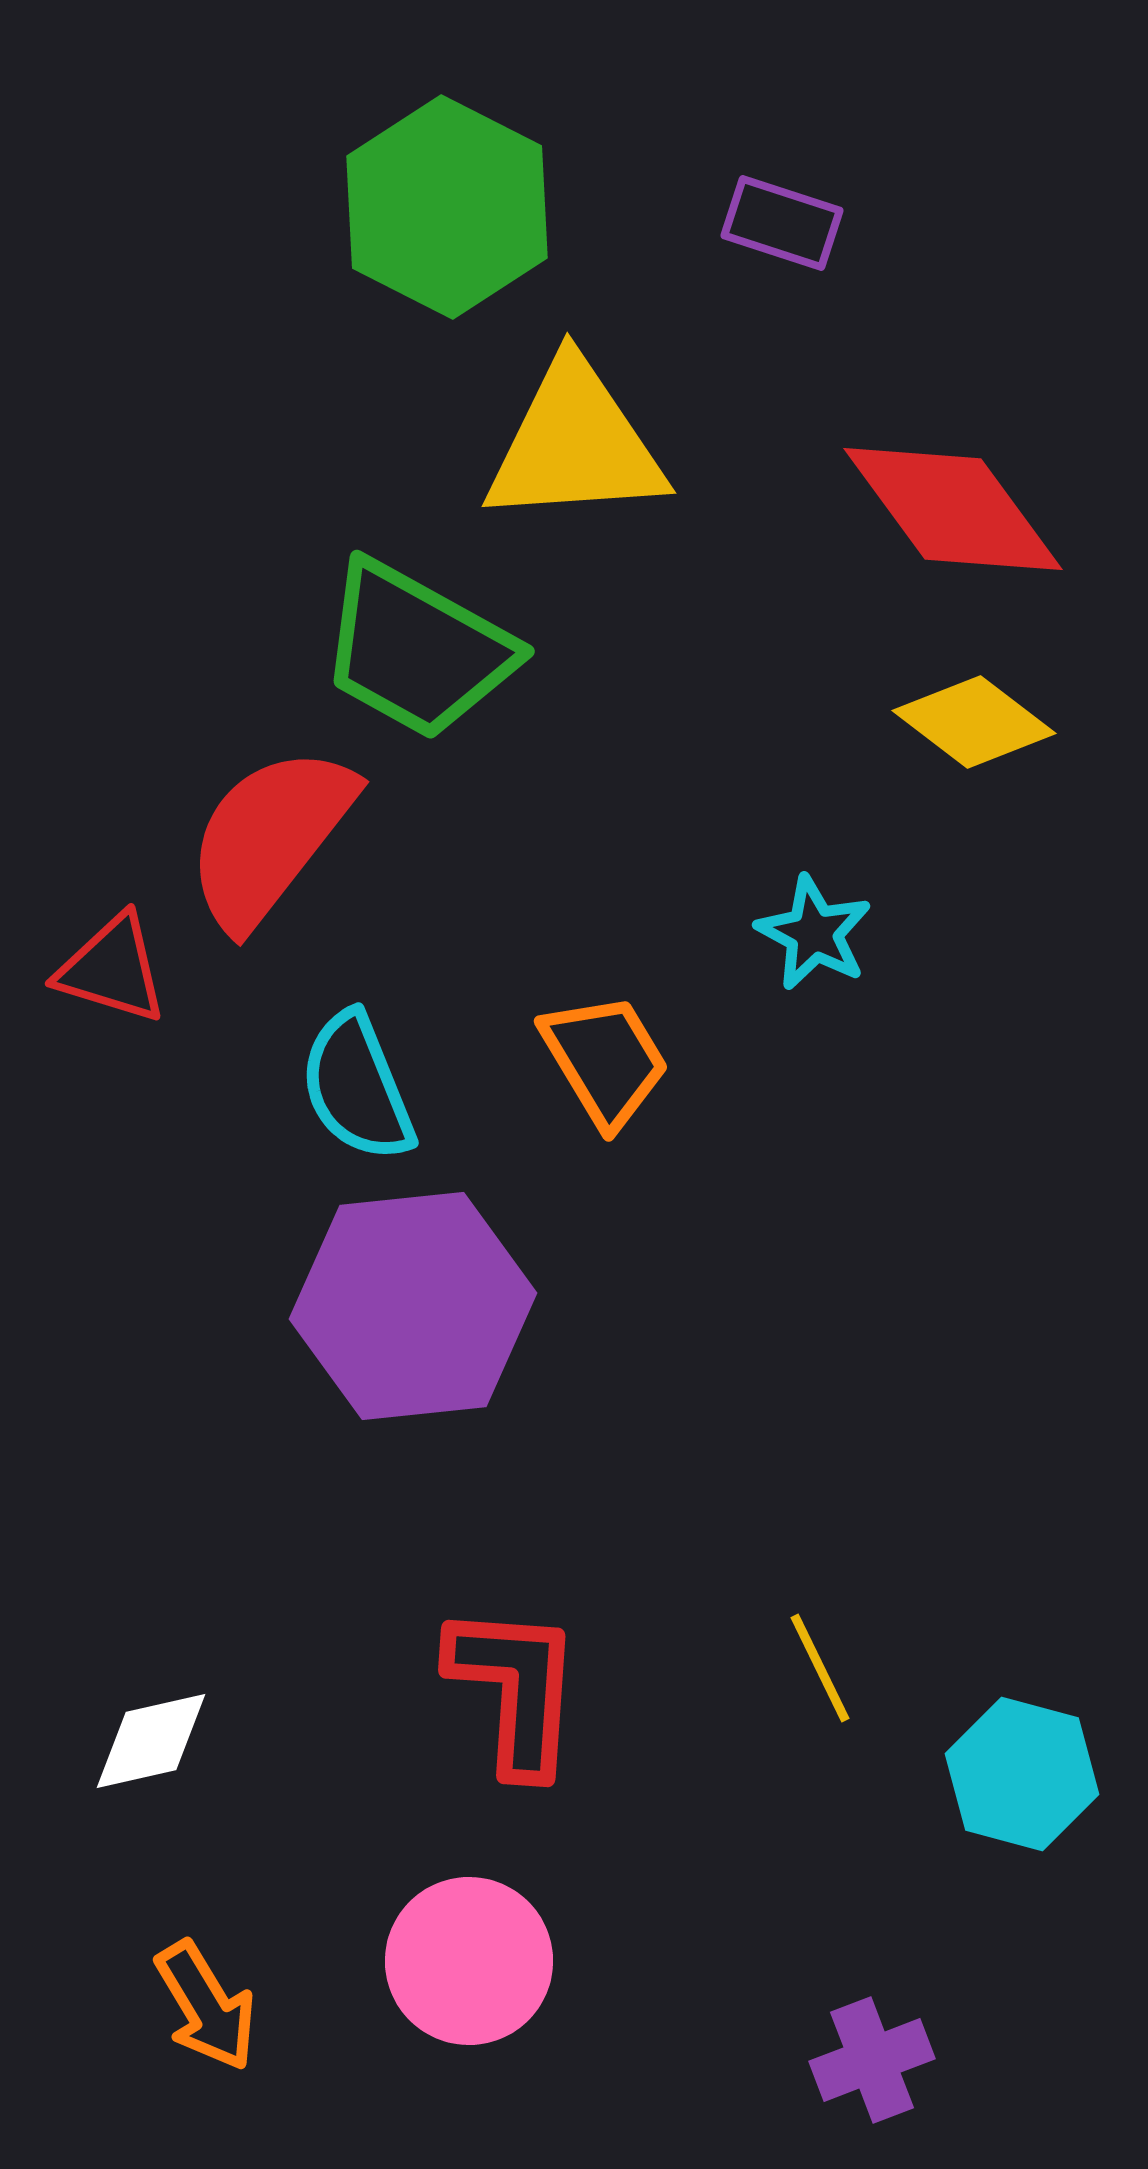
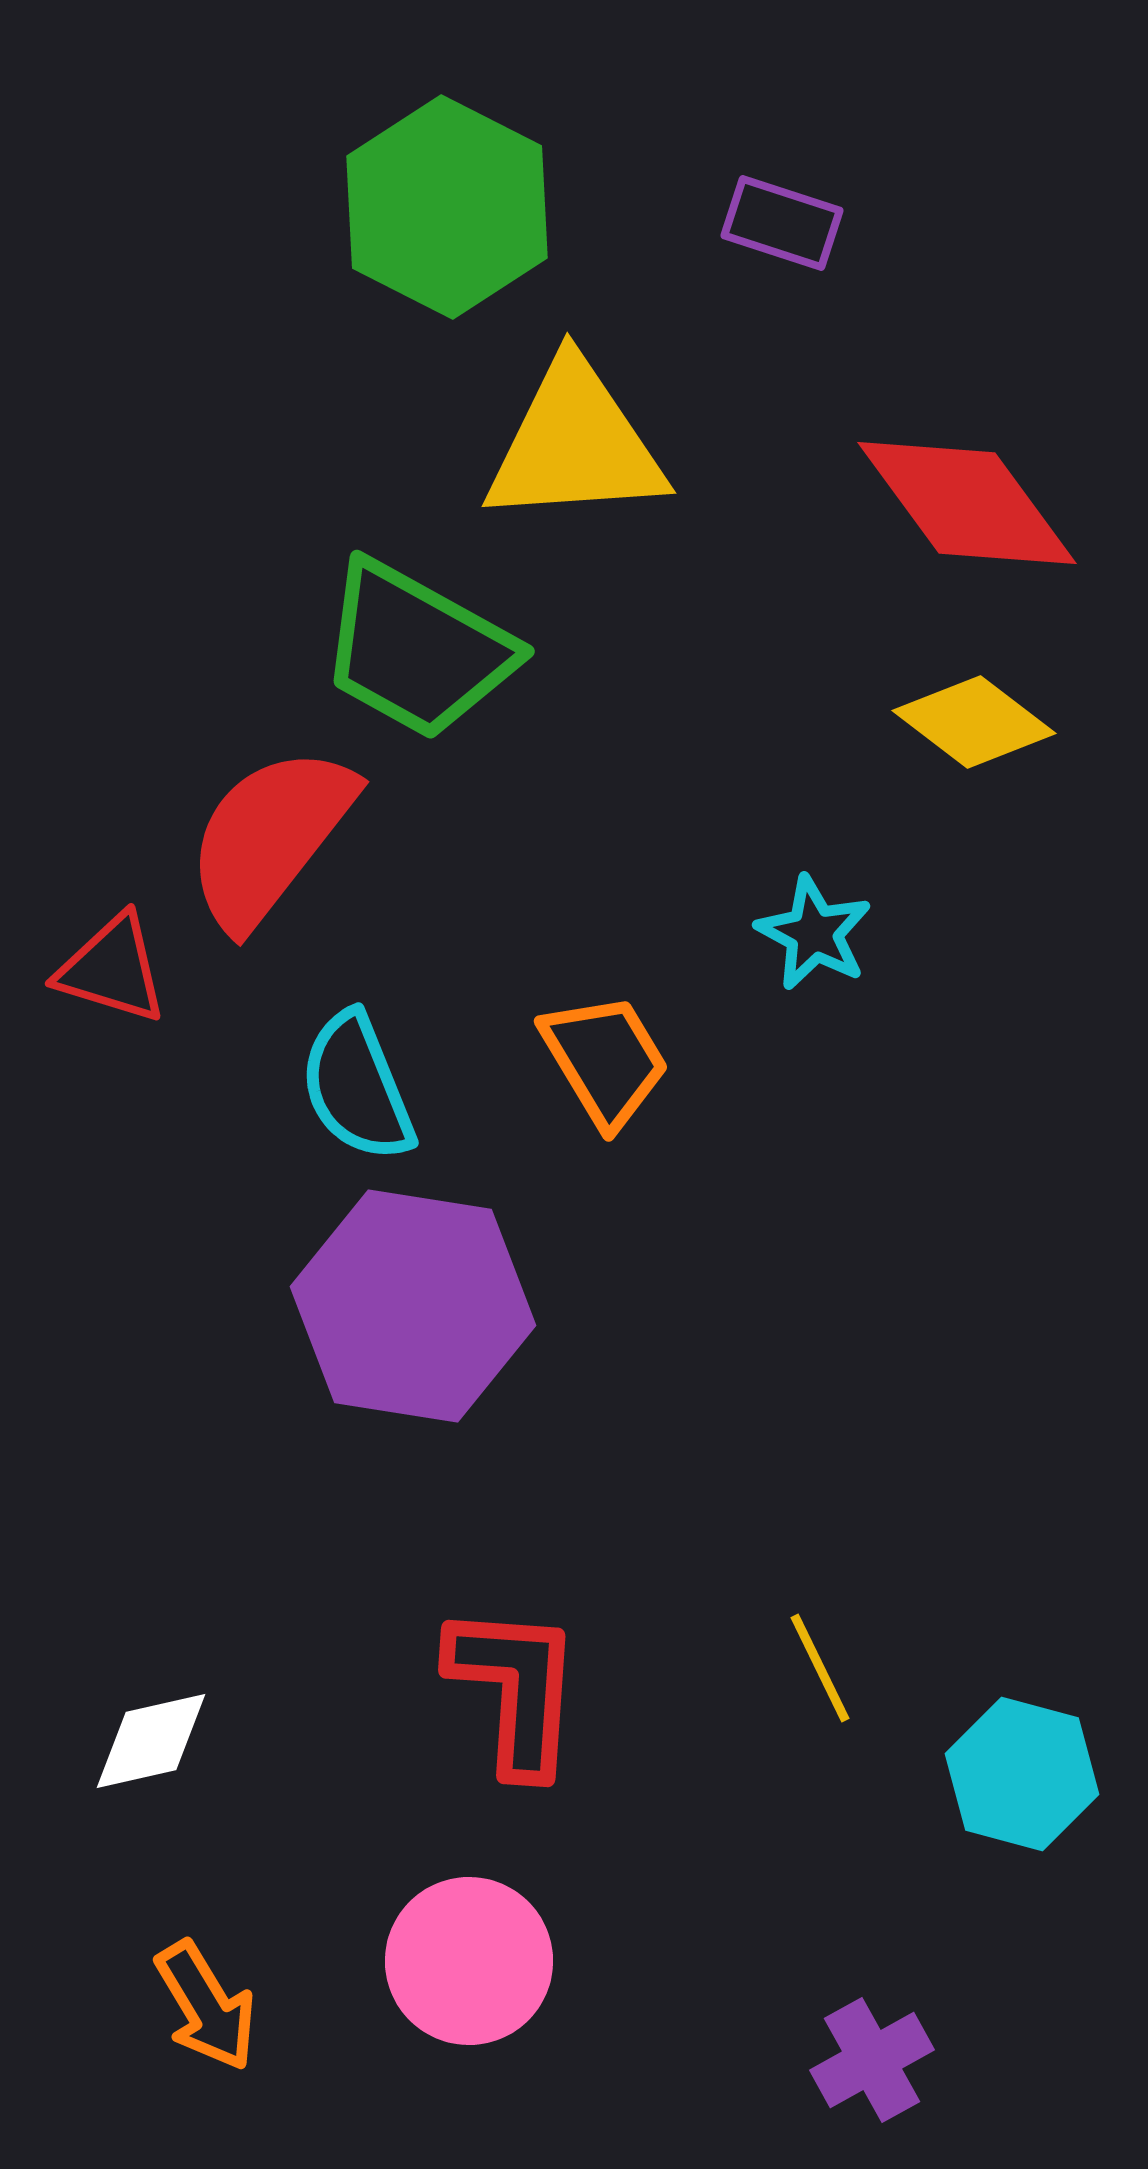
red diamond: moved 14 px right, 6 px up
purple hexagon: rotated 15 degrees clockwise
purple cross: rotated 8 degrees counterclockwise
